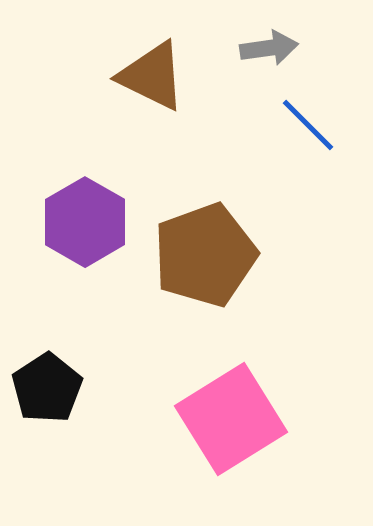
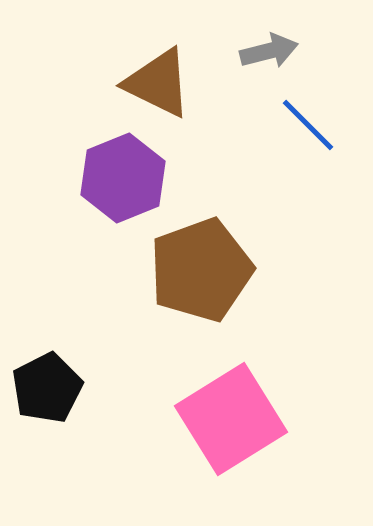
gray arrow: moved 3 px down; rotated 6 degrees counterclockwise
brown triangle: moved 6 px right, 7 px down
purple hexagon: moved 38 px right, 44 px up; rotated 8 degrees clockwise
brown pentagon: moved 4 px left, 15 px down
black pentagon: rotated 6 degrees clockwise
